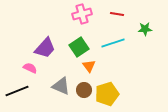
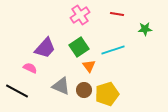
pink cross: moved 2 px left, 1 px down; rotated 18 degrees counterclockwise
cyan line: moved 7 px down
black line: rotated 50 degrees clockwise
